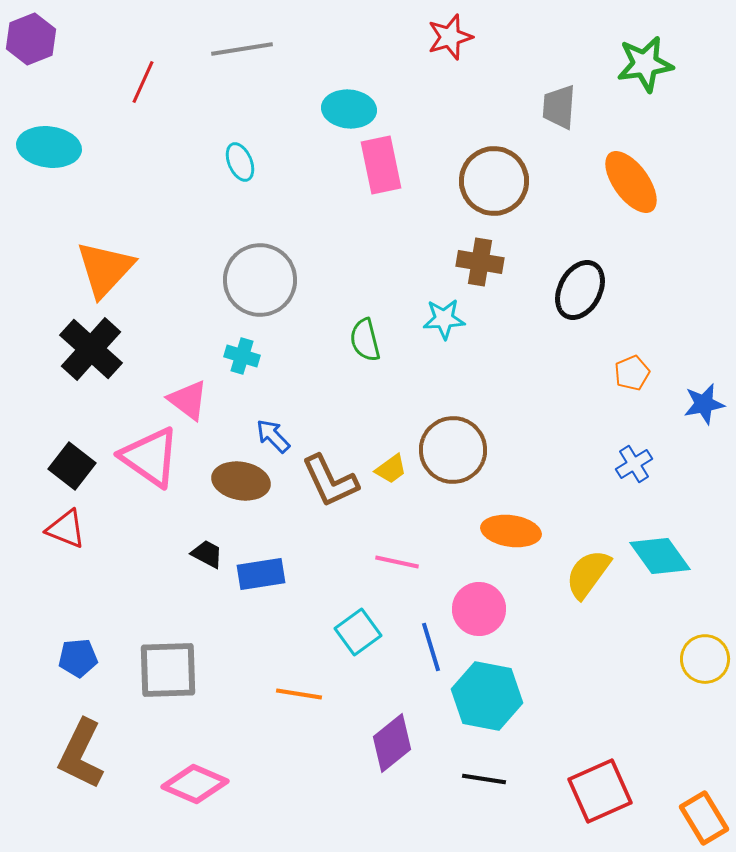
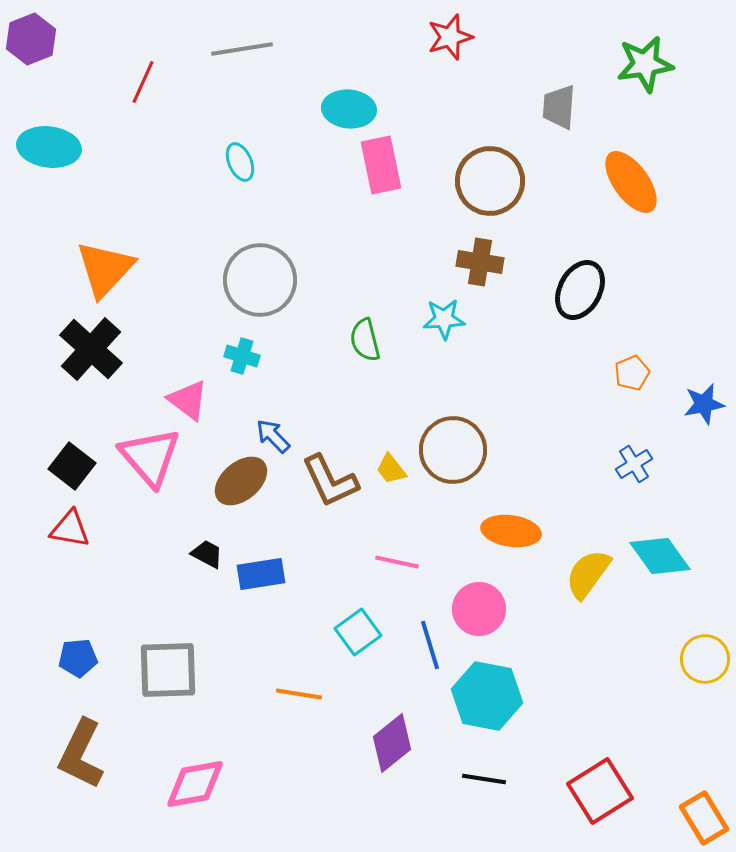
brown circle at (494, 181): moved 4 px left
pink triangle at (150, 457): rotated 14 degrees clockwise
yellow trapezoid at (391, 469): rotated 88 degrees clockwise
brown ellipse at (241, 481): rotated 50 degrees counterclockwise
red triangle at (66, 529): moved 4 px right; rotated 12 degrees counterclockwise
blue line at (431, 647): moved 1 px left, 2 px up
pink diamond at (195, 784): rotated 34 degrees counterclockwise
red square at (600, 791): rotated 8 degrees counterclockwise
